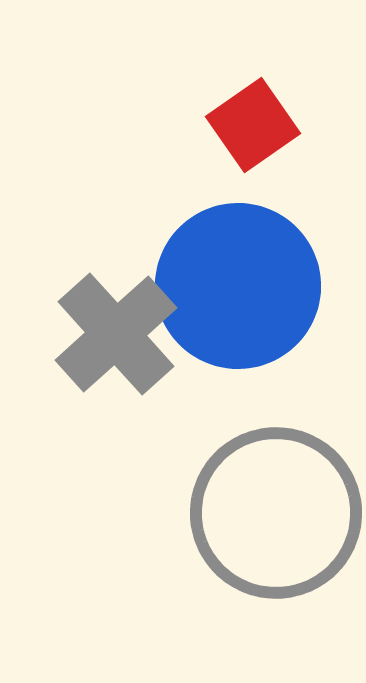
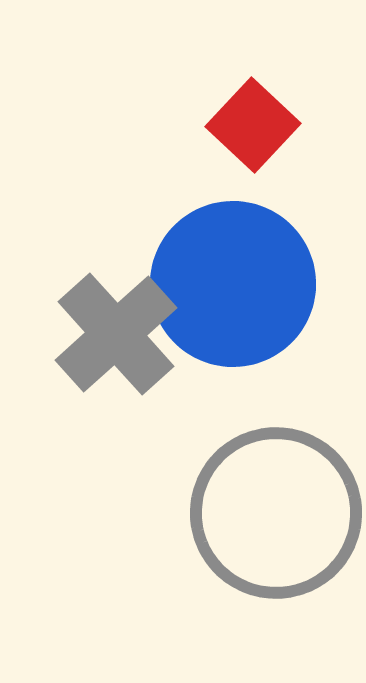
red square: rotated 12 degrees counterclockwise
blue circle: moved 5 px left, 2 px up
